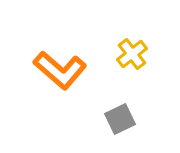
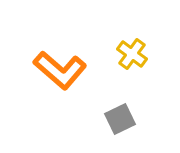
yellow cross: rotated 16 degrees counterclockwise
